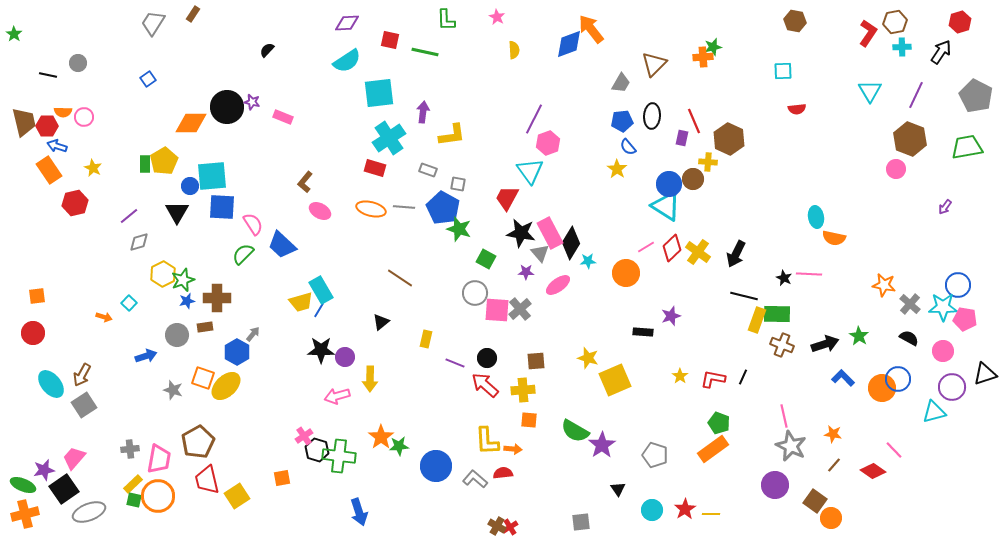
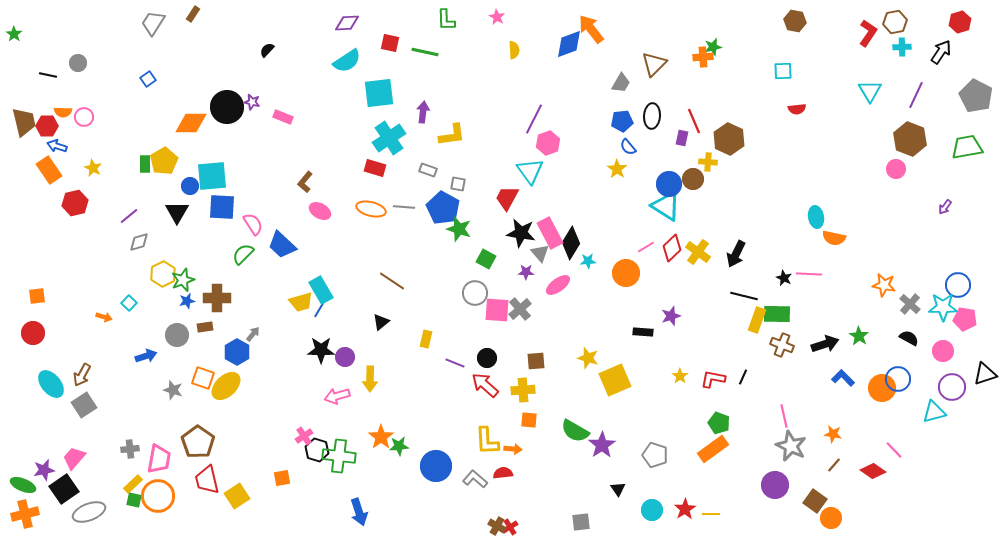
red square at (390, 40): moved 3 px down
brown line at (400, 278): moved 8 px left, 3 px down
brown pentagon at (198, 442): rotated 8 degrees counterclockwise
